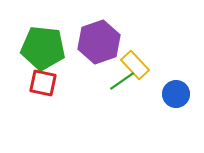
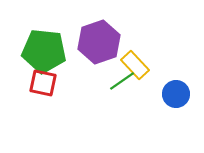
green pentagon: moved 1 px right, 3 px down
